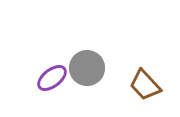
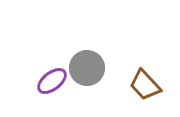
purple ellipse: moved 3 px down
